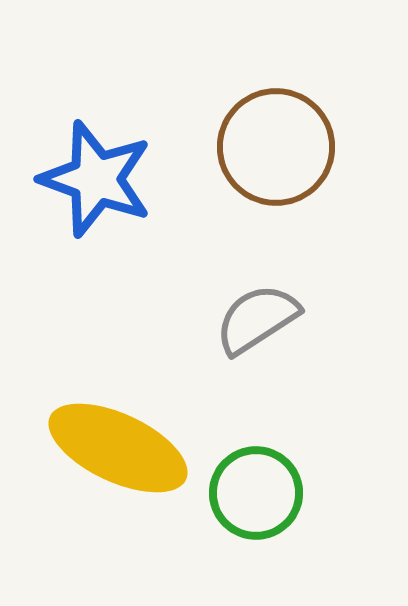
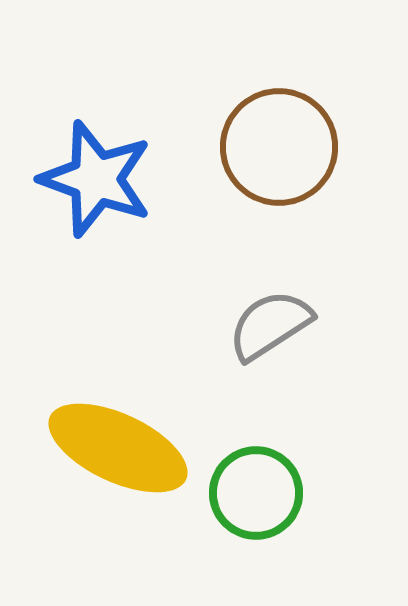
brown circle: moved 3 px right
gray semicircle: moved 13 px right, 6 px down
